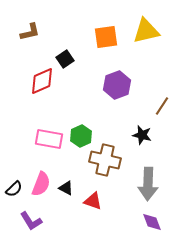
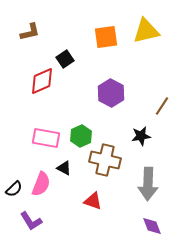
purple hexagon: moved 6 px left, 8 px down; rotated 12 degrees counterclockwise
black star: moved 1 px left, 1 px down; rotated 24 degrees counterclockwise
pink rectangle: moved 3 px left, 1 px up
black triangle: moved 2 px left, 20 px up
purple diamond: moved 4 px down
